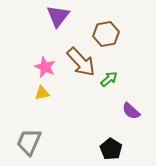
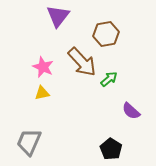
brown arrow: moved 1 px right
pink star: moved 2 px left
